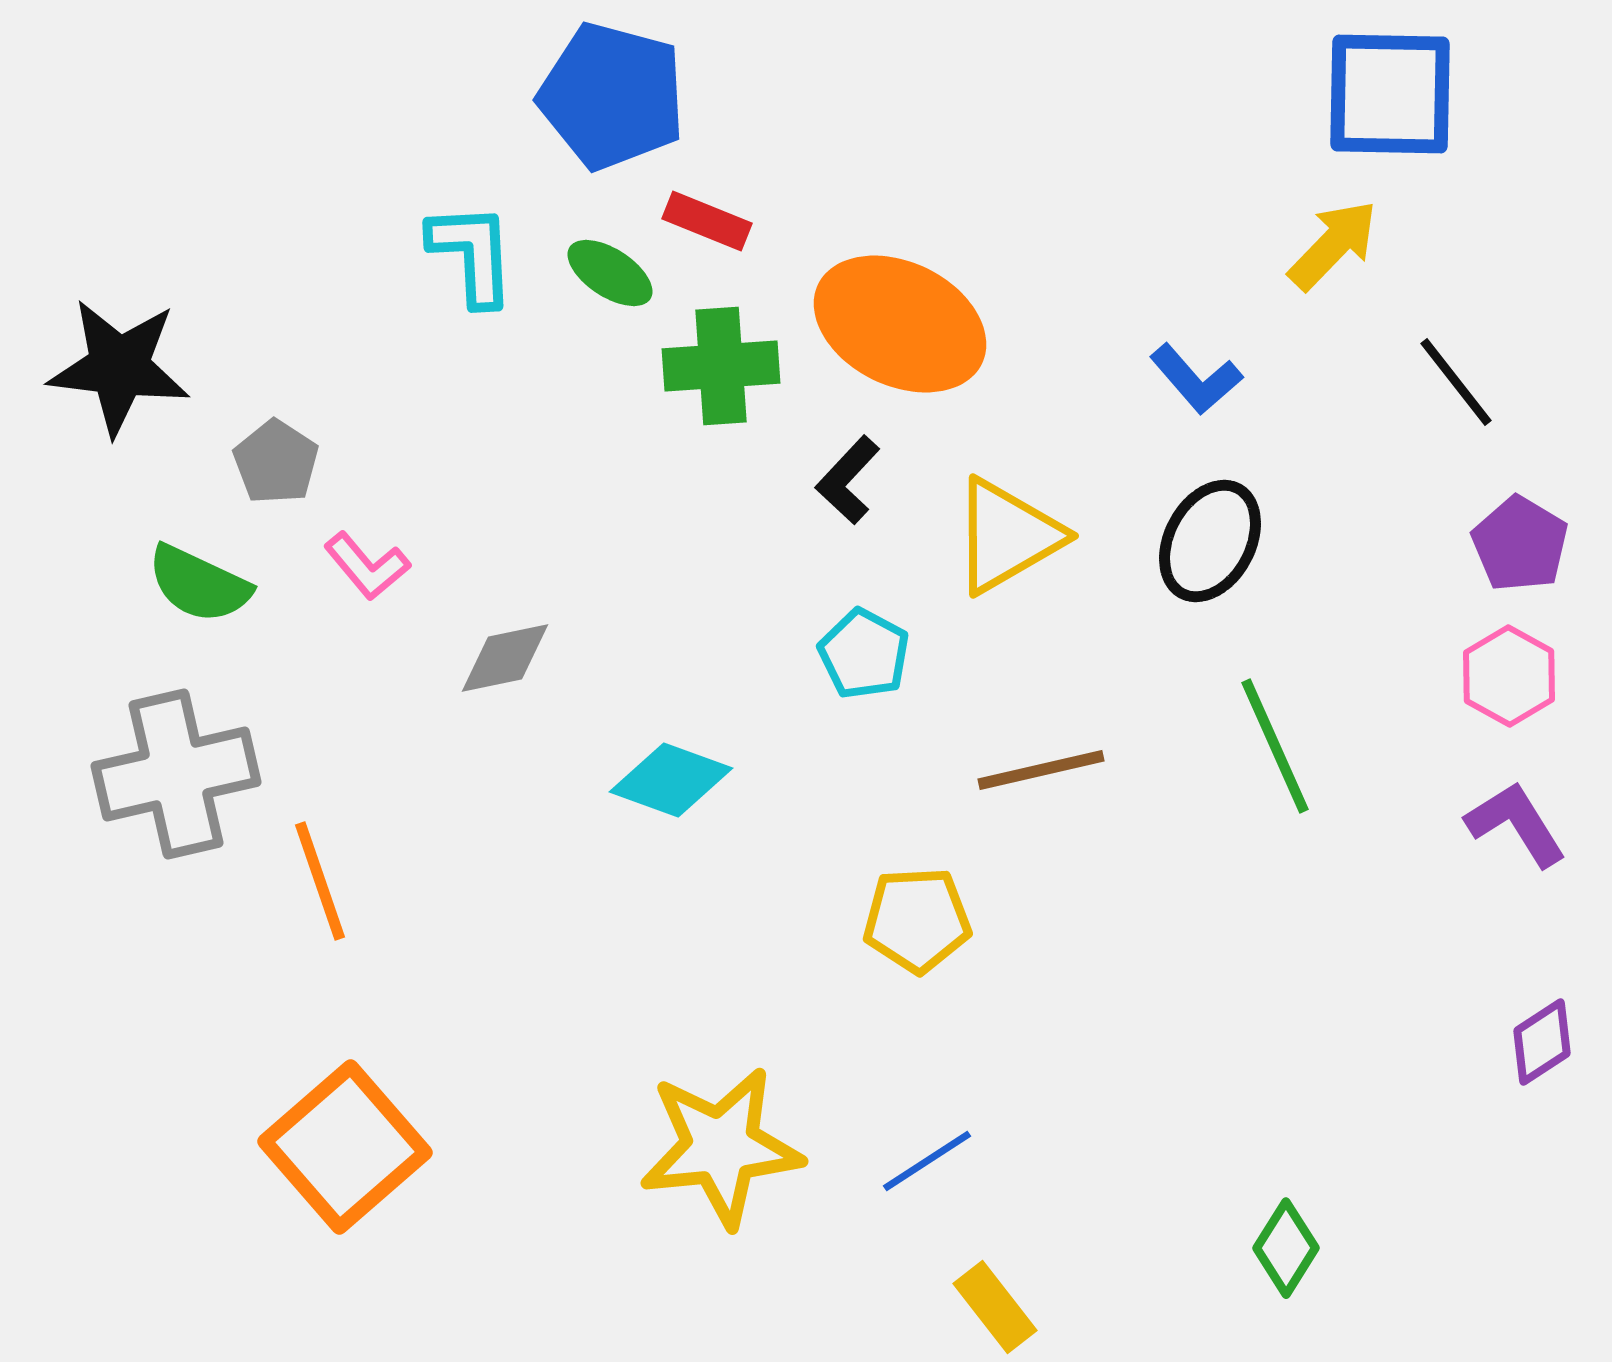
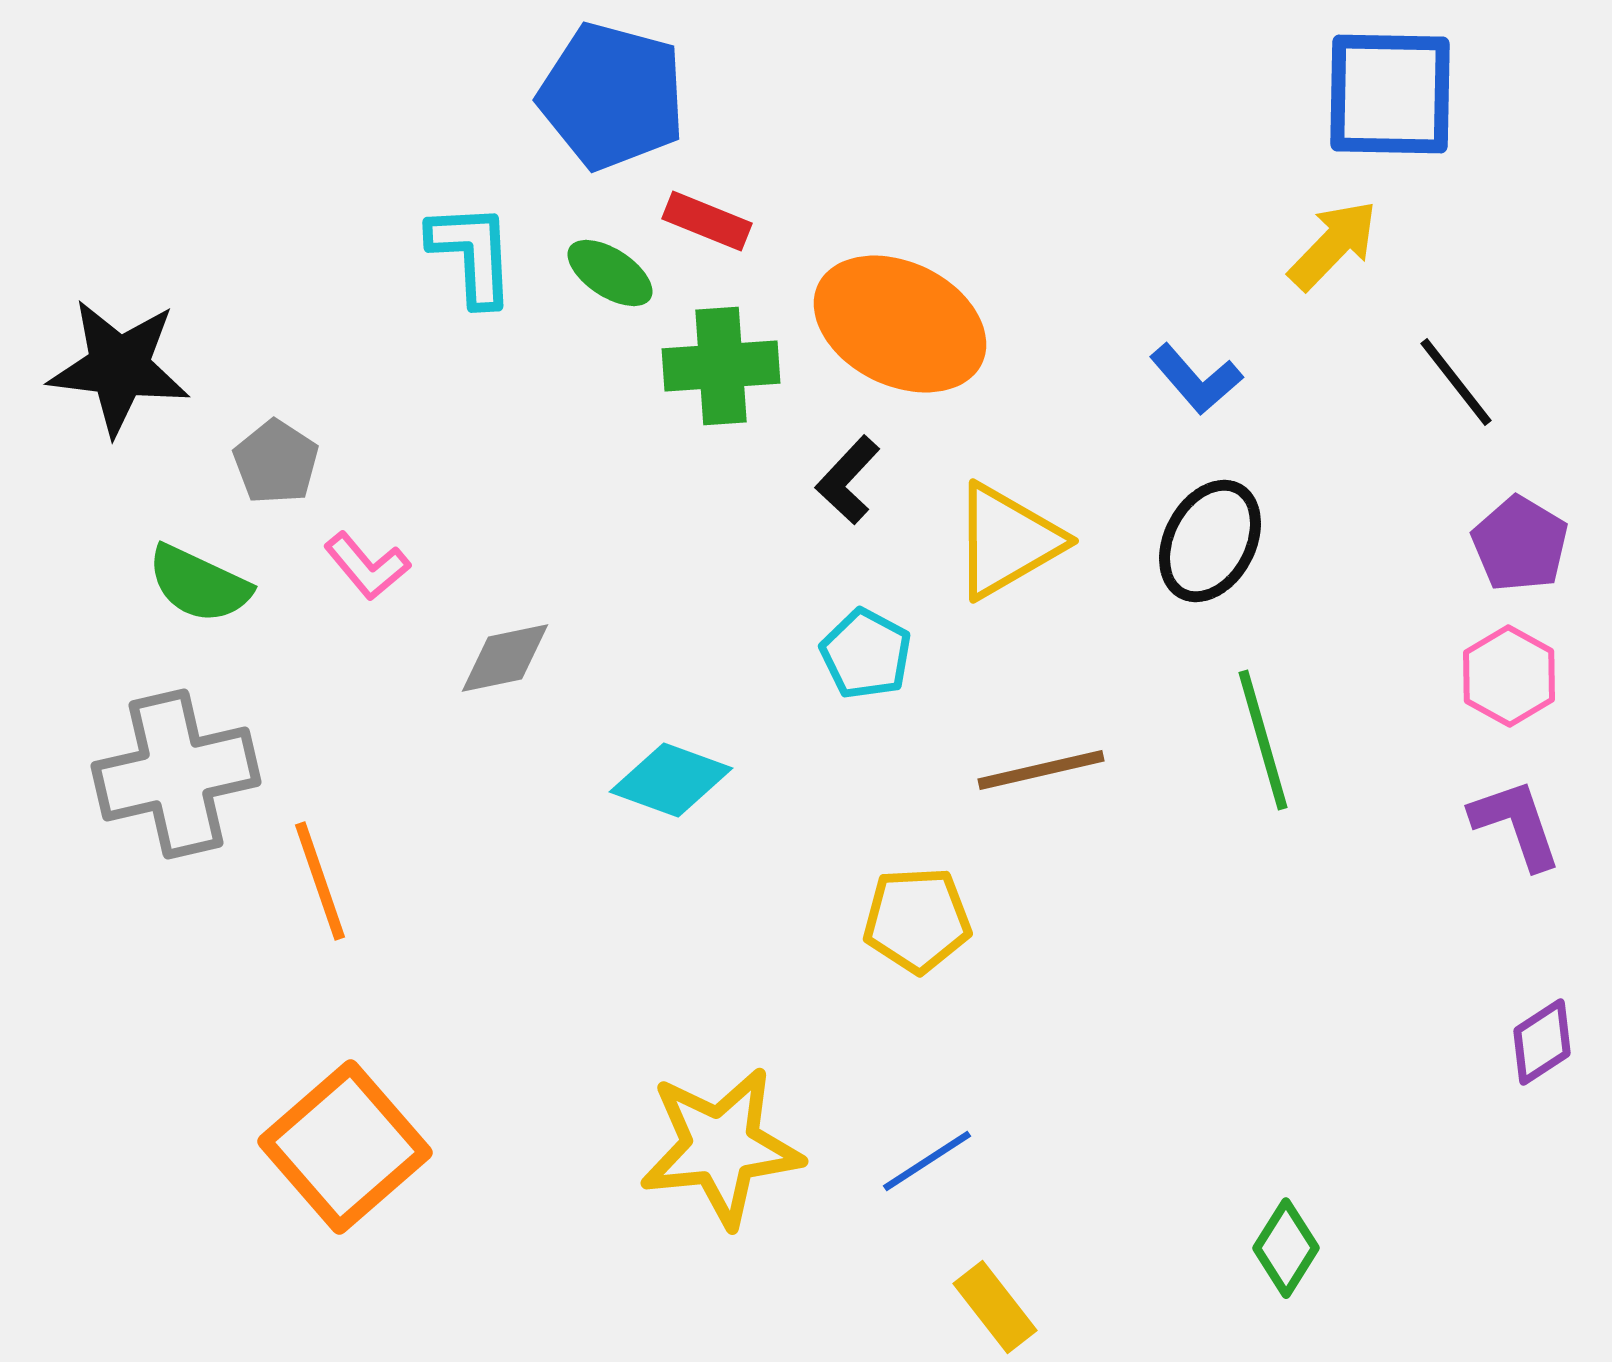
yellow triangle: moved 5 px down
cyan pentagon: moved 2 px right
green line: moved 12 px left, 6 px up; rotated 8 degrees clockwise
purple L-shape: rotated 13 degrees clockwise
